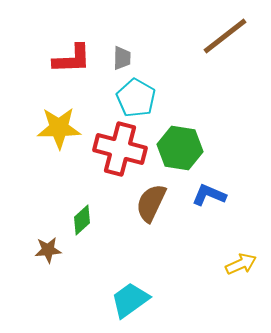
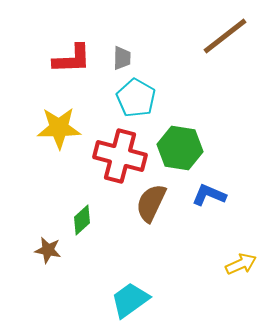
red cross: moved 7 px down
brown star: rotated 16 degrees clockwise
